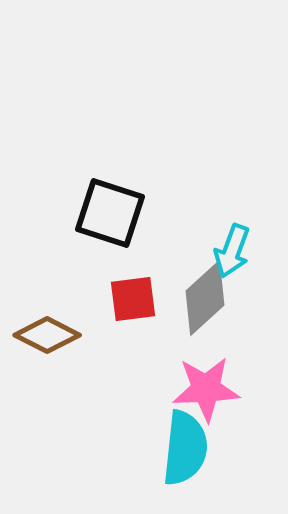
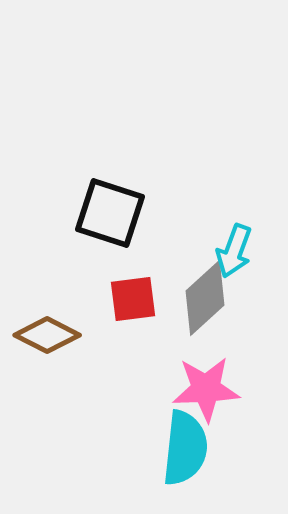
cyan arrow: moved 2 px right
